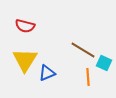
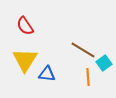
red semicircle: rotated 42 degrees clockwise
cyan square: rotated 28 degrees clockwise
blue triangle: moved 1 px down; rotated 30 degrees clockwise
